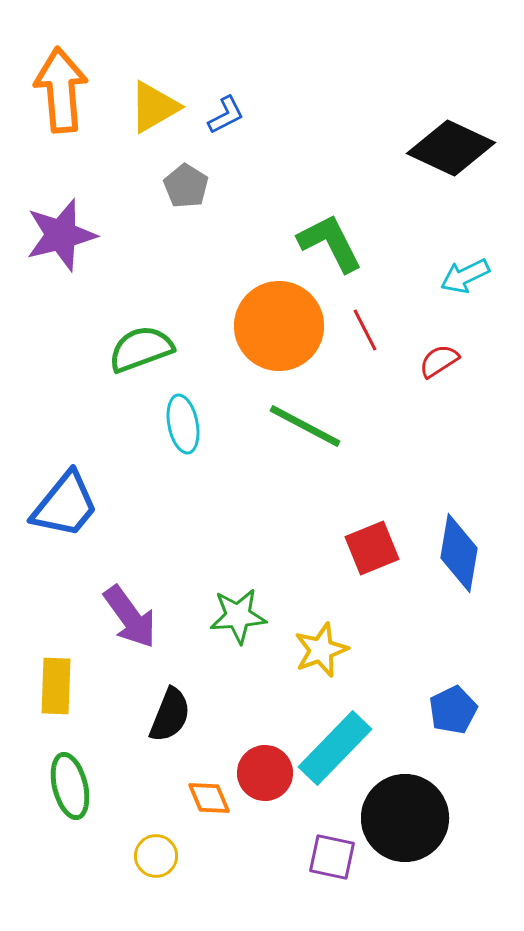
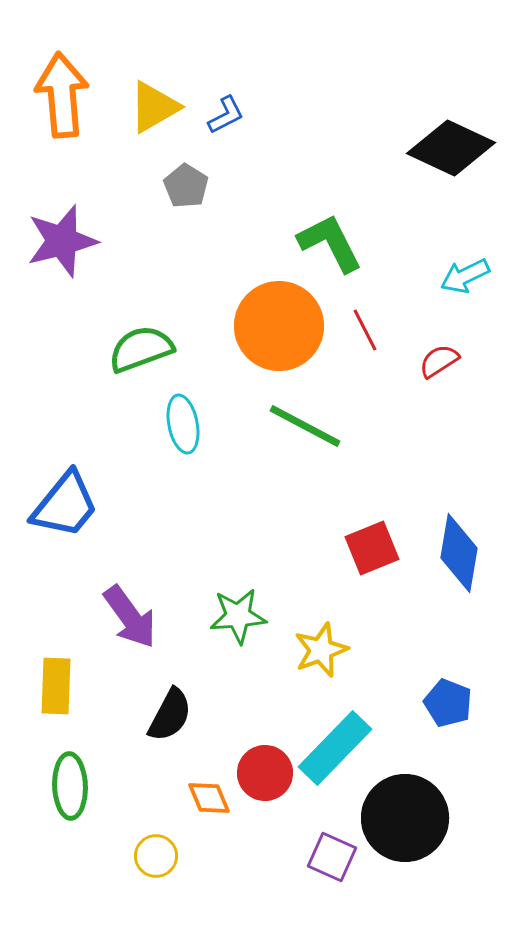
orange arrow: moved 1 px right, 5 px down
purple star: moved 1 px right, 6 px down
blue pentagon: moved 5 px left, 7 px up; rotated 24 degrees counterclockwise
black semicircle: rotated 6 degrees clockwise
green ellipse: rotated 12 degrees clockwise
purple square: rotated 12 degrees clockwise
